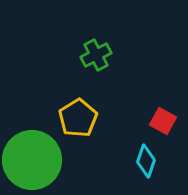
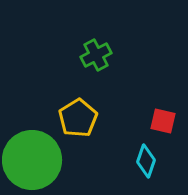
red square: rotated 16 degrees counterclockwise
